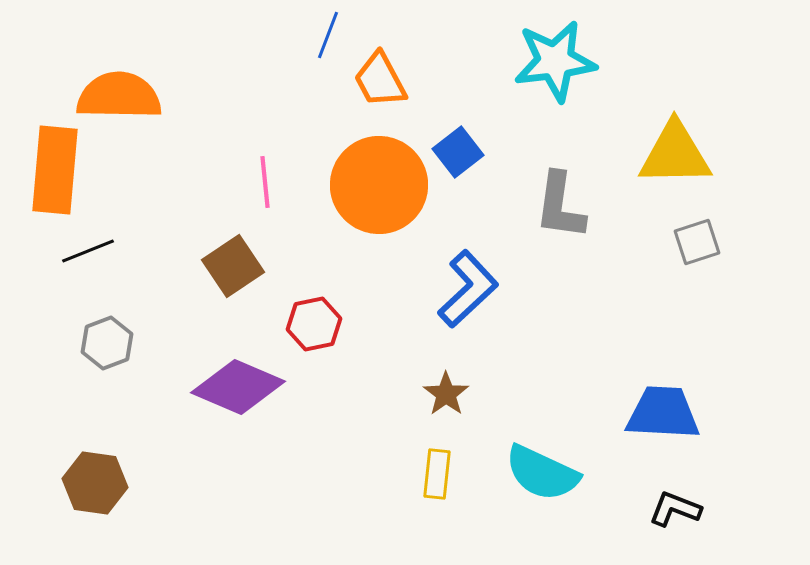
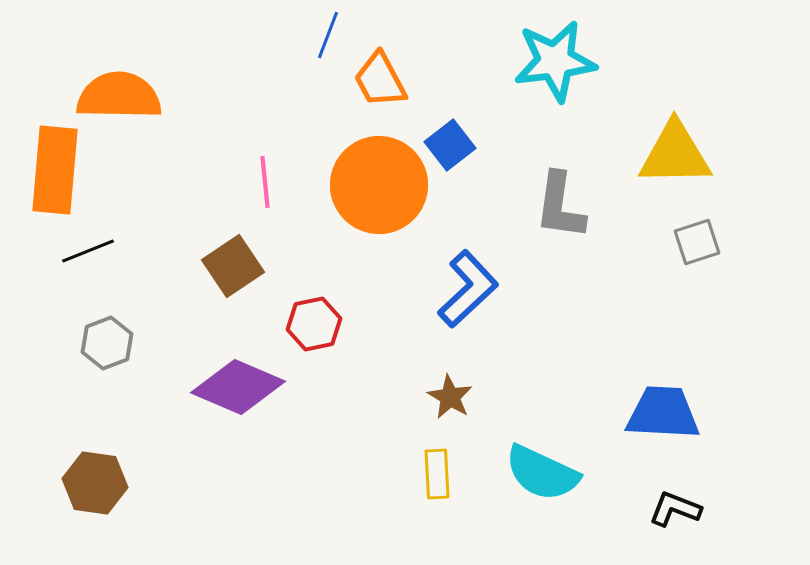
blue square: moved 8 px left, 7 px up
brown star: moved 4 px right, 3 px down; rotated 6 degrees counterclockwise
yellow rectangle: rotated 9 degrees counterclockwise
